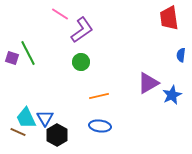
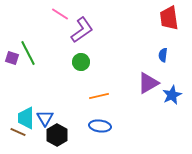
blue semicircle: moved 18 px left
cyan trapezoid: rotated 25 degrees clockwise
